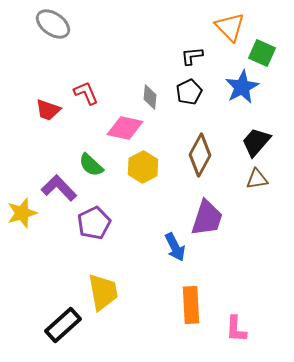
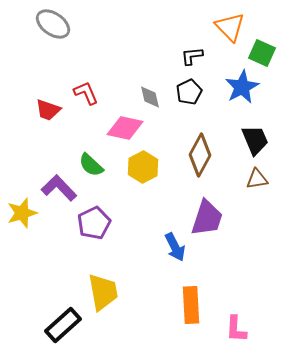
gray diamond: rotated 20 degrees counterclockwise
black trapezoid: moved 1 px left, 2 px up; rotated 116 degrees clockwise
